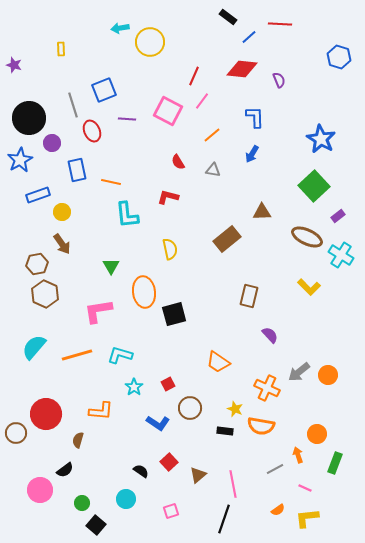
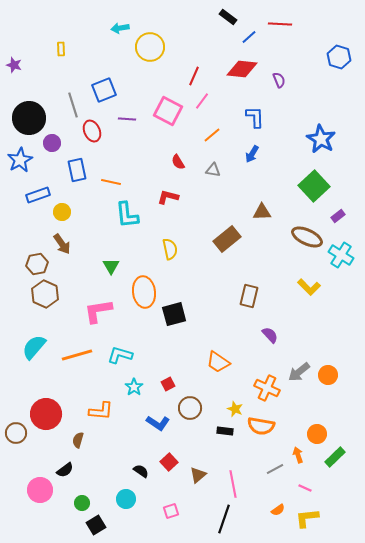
yellow circle at (150, 42): moved 5 px down
green rectangle at (335, 463): moved 6 px up; rotated 25 degrees clockwise
black square at (96, 525): rotated 18 degrees clockwise
